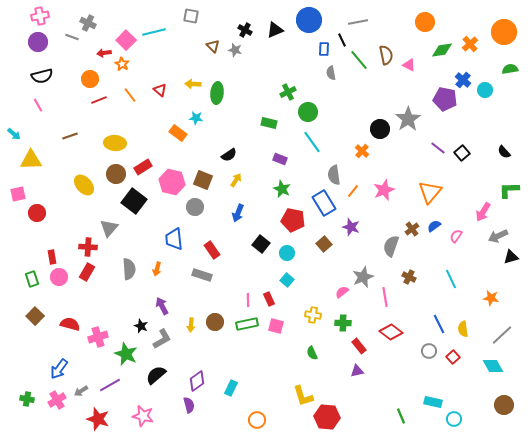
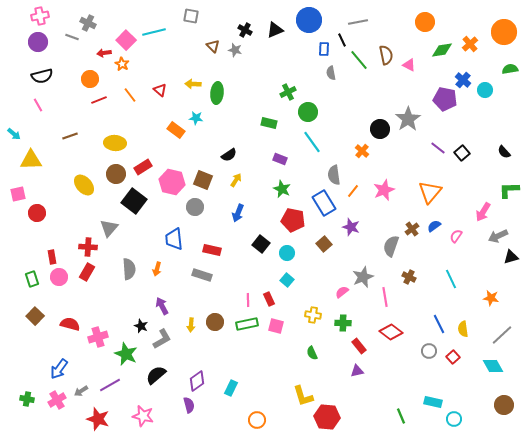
orange rectangle at (178, 133): moved 2 px left, 3 px up
red rectangle at (212, 250): rotated 42 degrees counterclockwise
